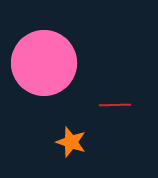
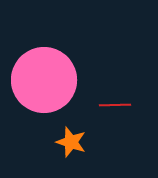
pink circle: moved 17 px down
